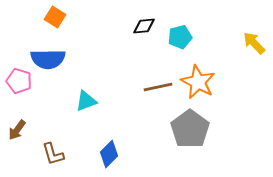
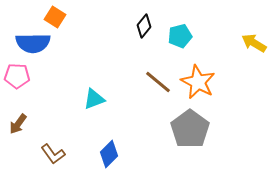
black diamond: rotated 45 degrees counterclockwise
cyan pentagon: moved 1 px up
yellow arrow: rotated 15 degrees counterclockwise
blue semicircle: moved 15 px left, 16 px up
pink pentagon: moved 2 px left, 5 px up; rotated 15 degrees counterclockwise
brown line: moved 5 px up; rotated 52 degrees clockwise
cyan triangle: moved 8 px right, 2 px up
brown arrow: moved 1 px right, 6 px up
brown L-shape: rotated 20 degrees counterclockwise
